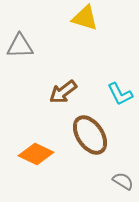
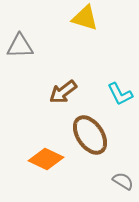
orange diamond: moved 10 px right, 5 px down
